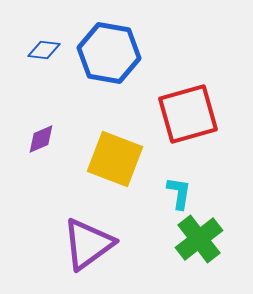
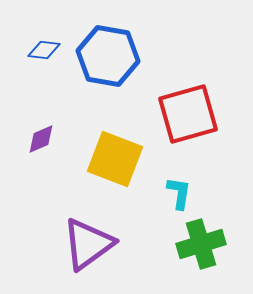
blue hexagon: moved 1 px left, 3 px down
green cross: moved 2 px right, 5 px down; rotated 21 degrees clockwise
